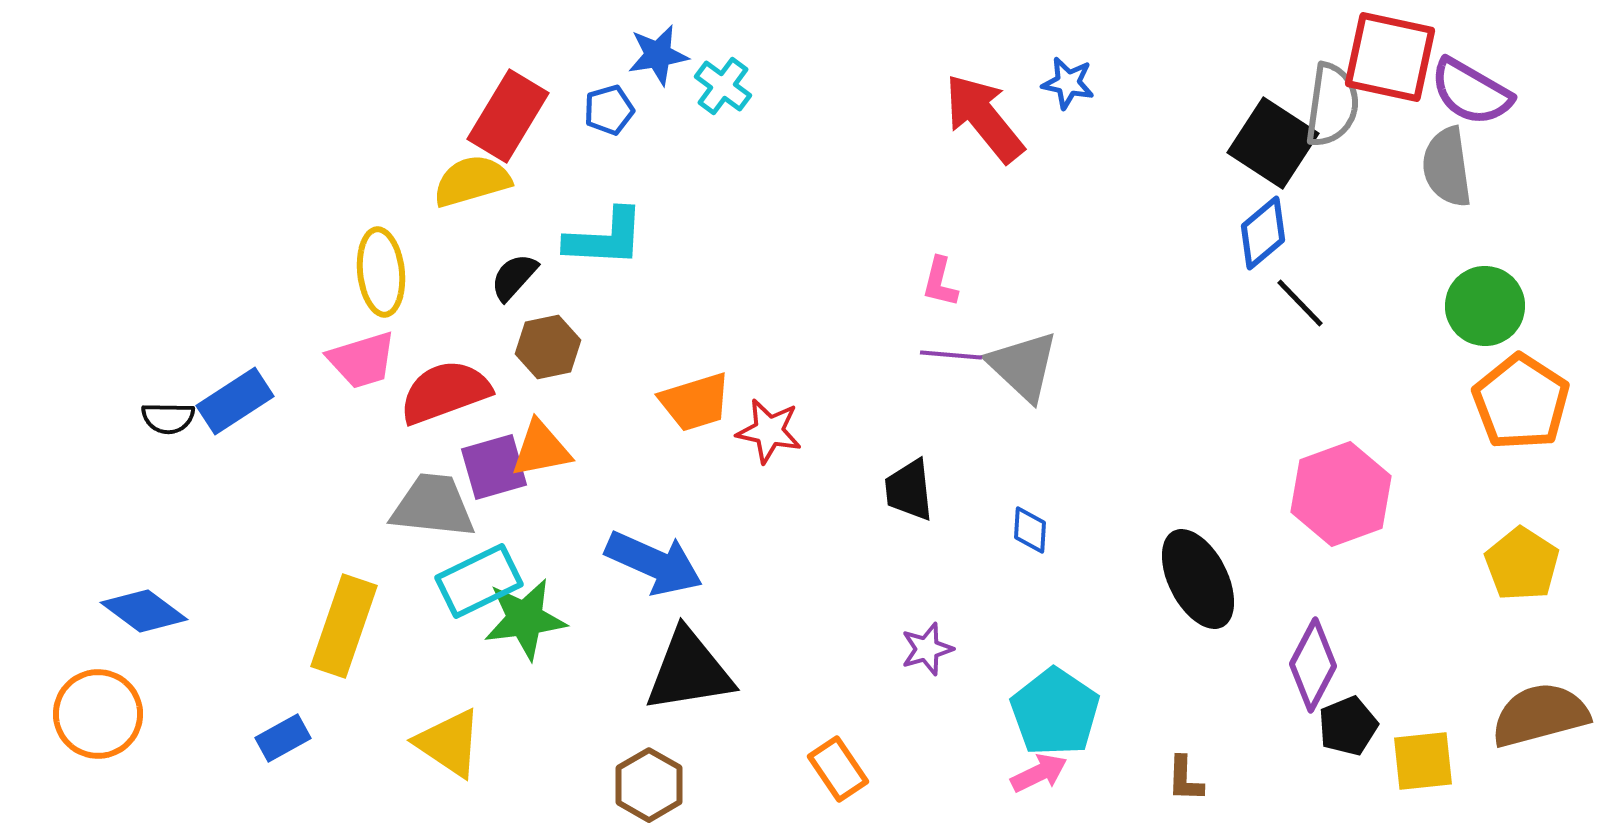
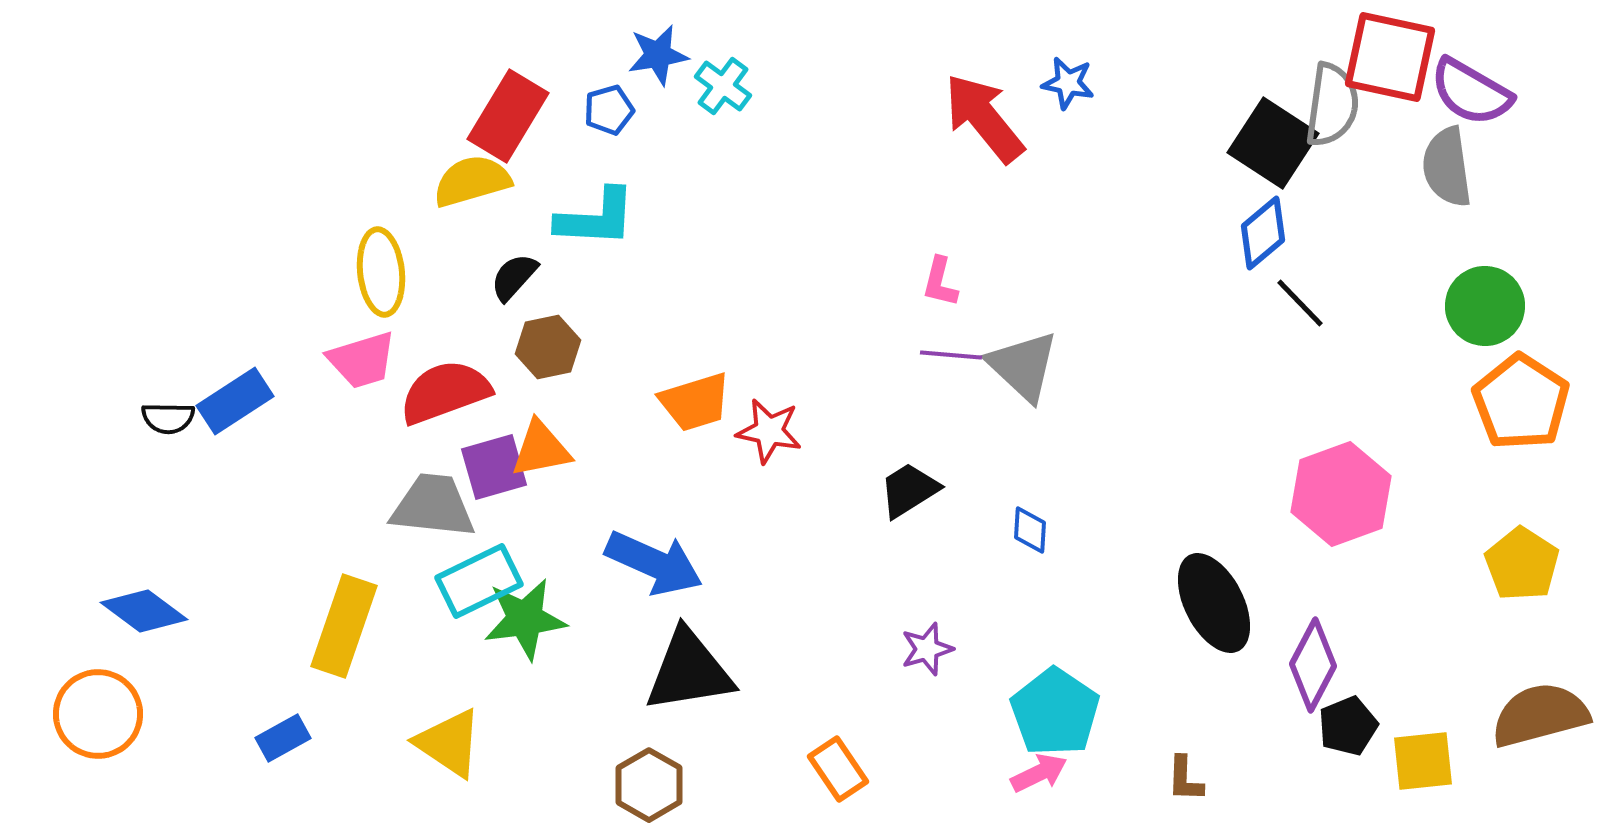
cyan L-shape at (605, 238): moved 9 px left, 20 px up
black trapezoid at (909, 490): rotated 64 degrees clockwise
black ellipse at (1198, 579): moved 16 px right, 24 px down
